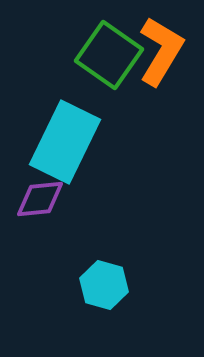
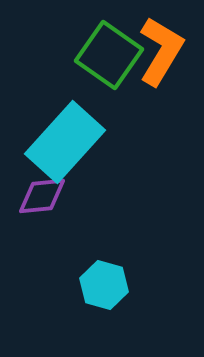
cyan rectangle: rotated 16 degrees clockwise
purple diamond: moved 2 px right, 3 px up
